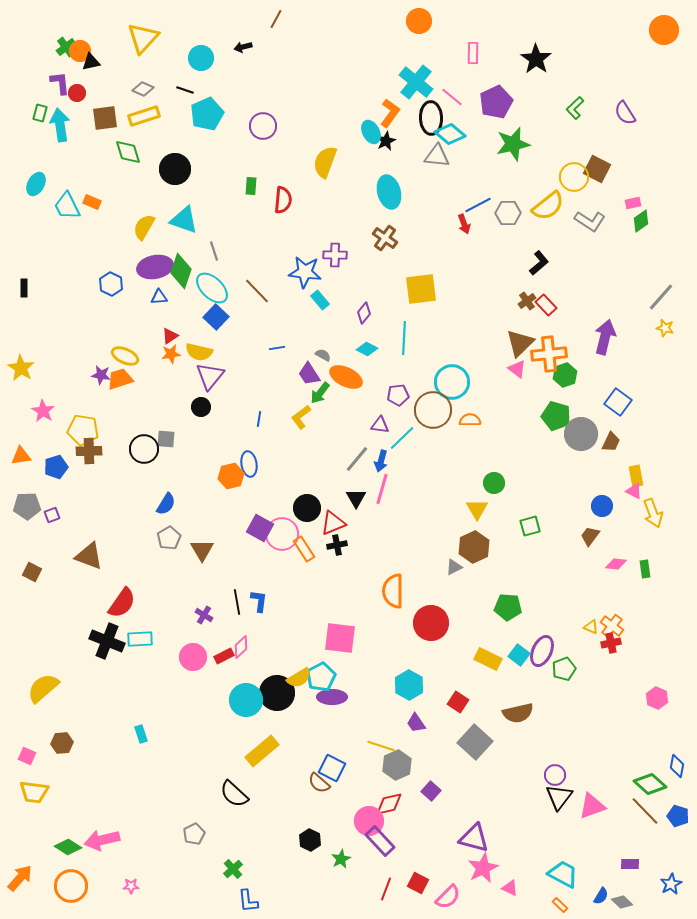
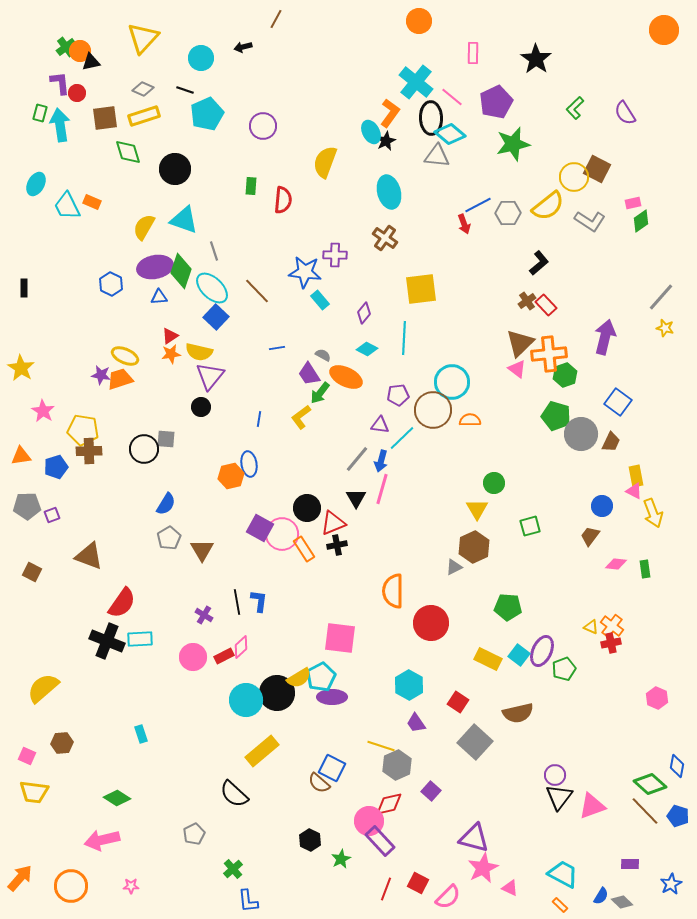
green diamond at (68, 847): moved 49 px right, 49 px up
